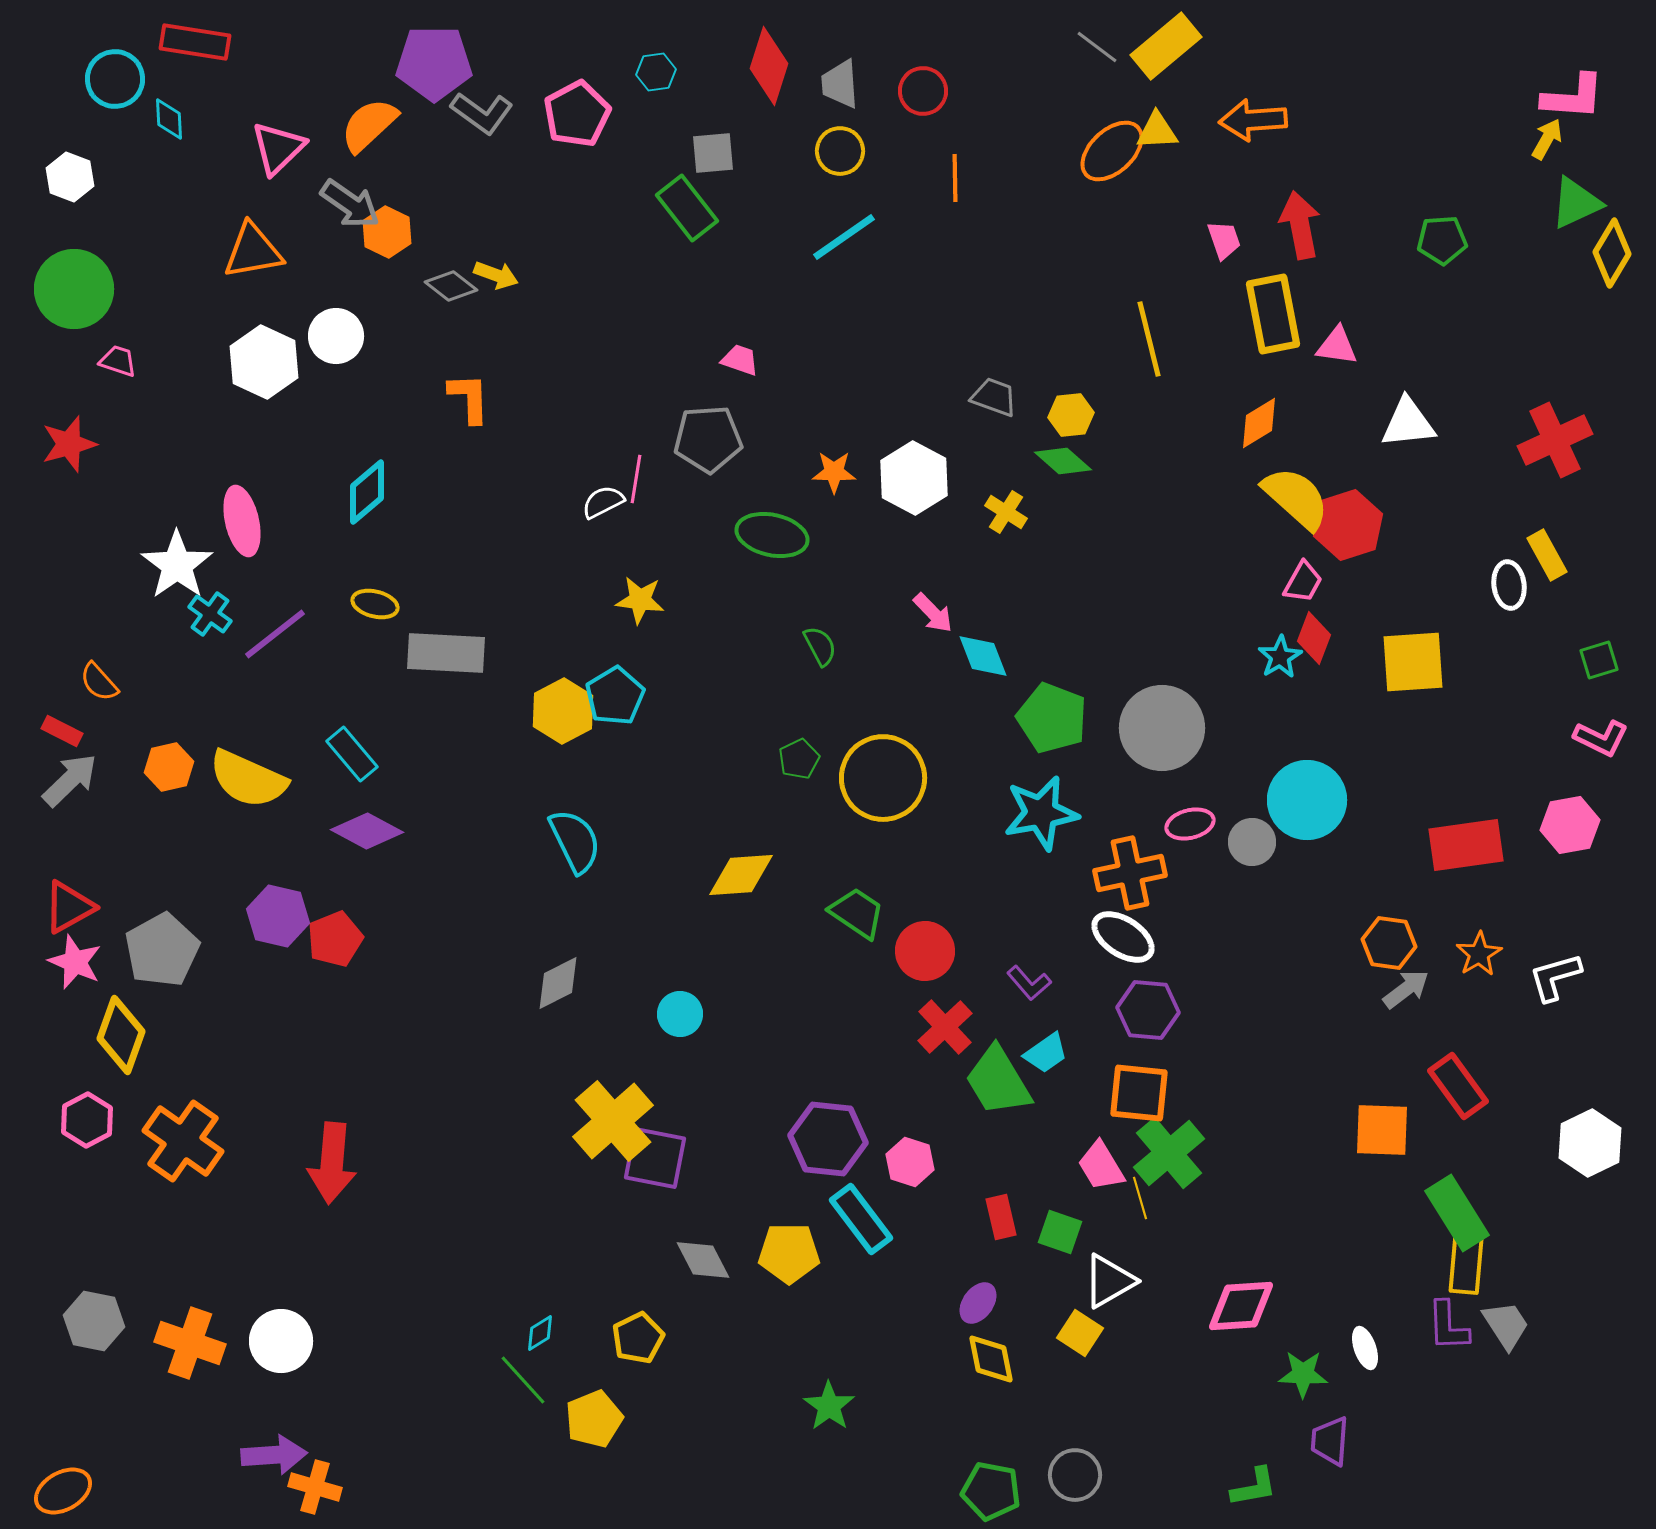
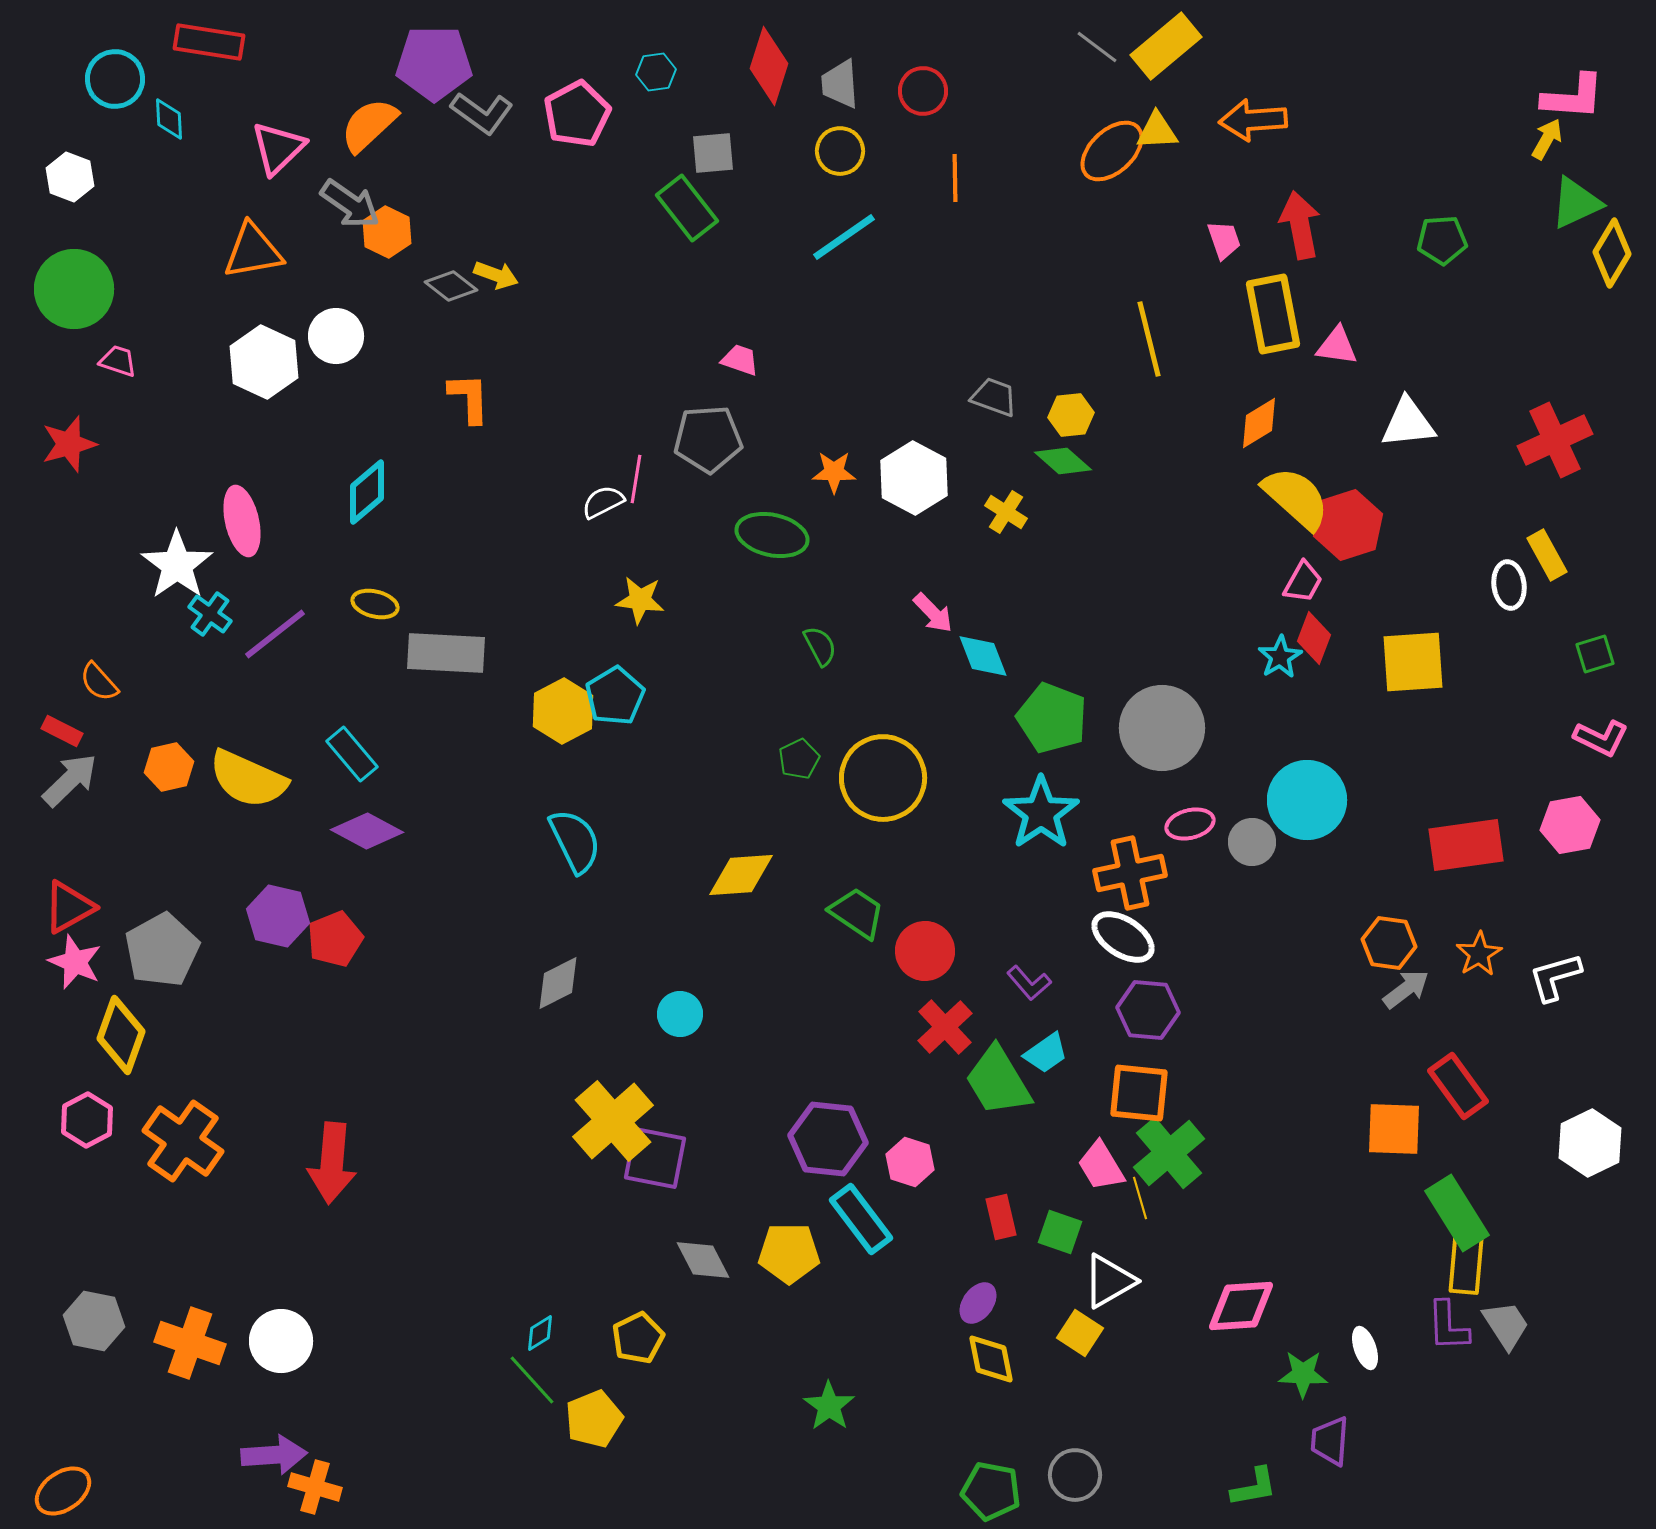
red rectangle at (195, 42): moved 14 px right
green square at (1599, 660): moved 4 px left, 6 px up
cyan star at (1041, 813): rotated 24 degrees counterclockwise
orange square at (1382, 1130): moved 12 px right, 1 px up
green line at (523, 1380): moved 9 px right
orange ellipse at (63, 1491): rotated 6 degrees counterclockwise
